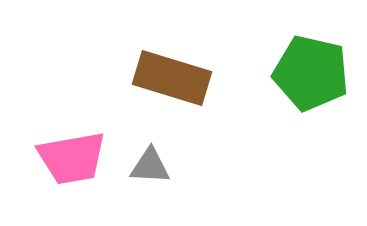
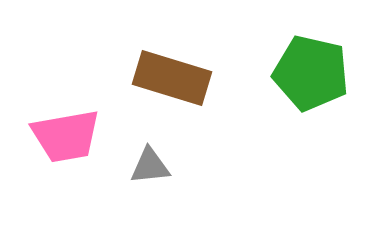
pink trapezoid: moved 6 px left, 22 px up
gray triangle: rotated 9 degrees counterclockwise
